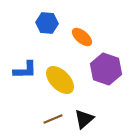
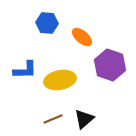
purple hexagon: moved 4 px right, 4 px up
yellow ellipse: rotated 56 degrees counterclockwise
